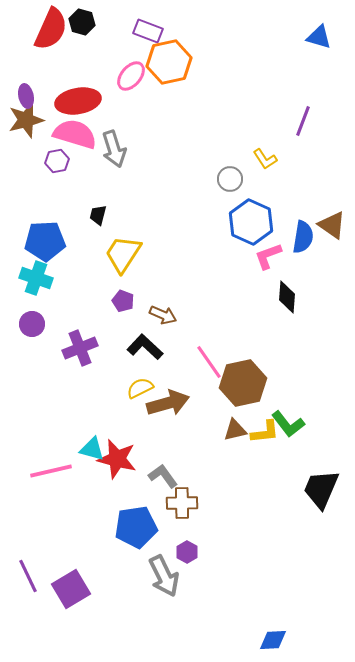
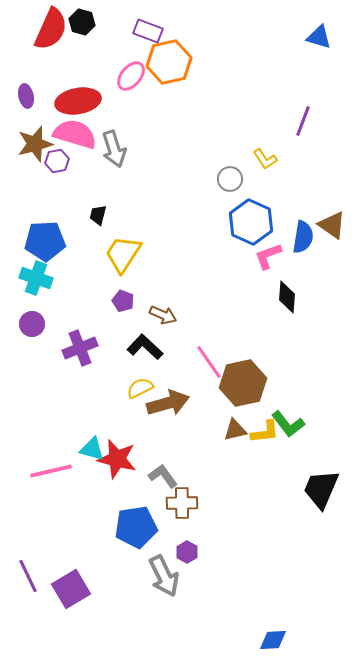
brown star at (26, 120): moved 9 px right, 24 px down
